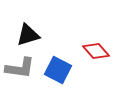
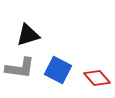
red diamond: moved 1 px right, 27 px down
